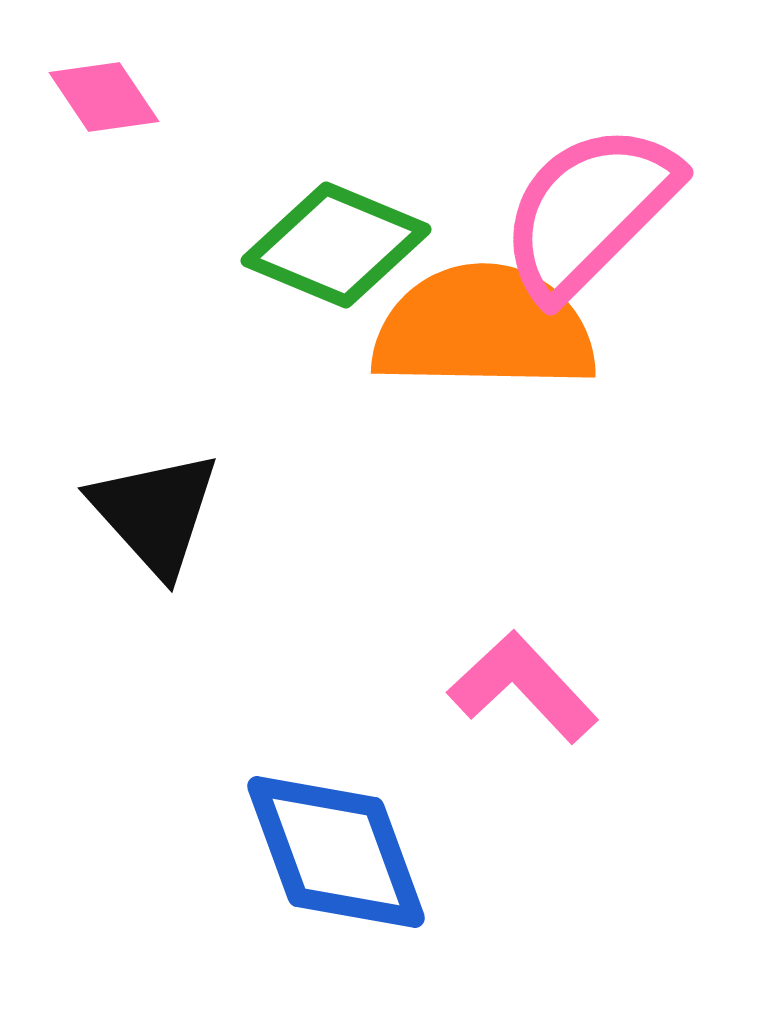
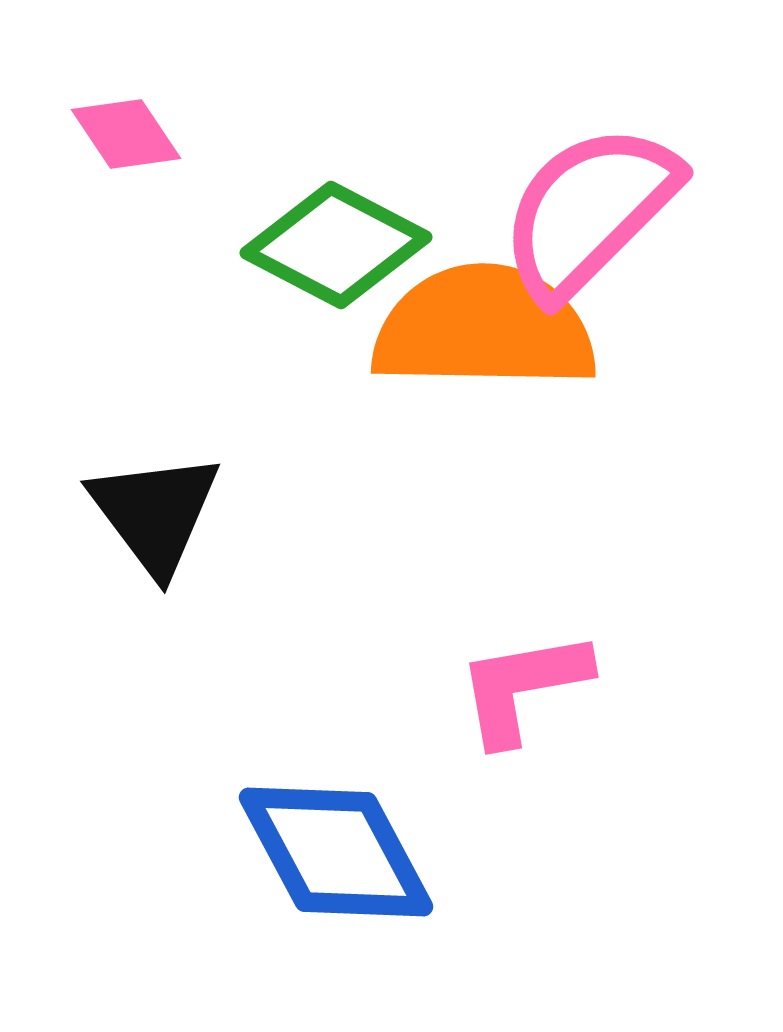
pink diamond: moved 22 px right, 37 px down
green diamond: rotated 5 degrees clockwise
black triangle: rotated 5 degrees clockwise
pink L-shape: rotated 57 degrees counterclockwise
blue diamond: rotated 8 degrees counterclockwise
